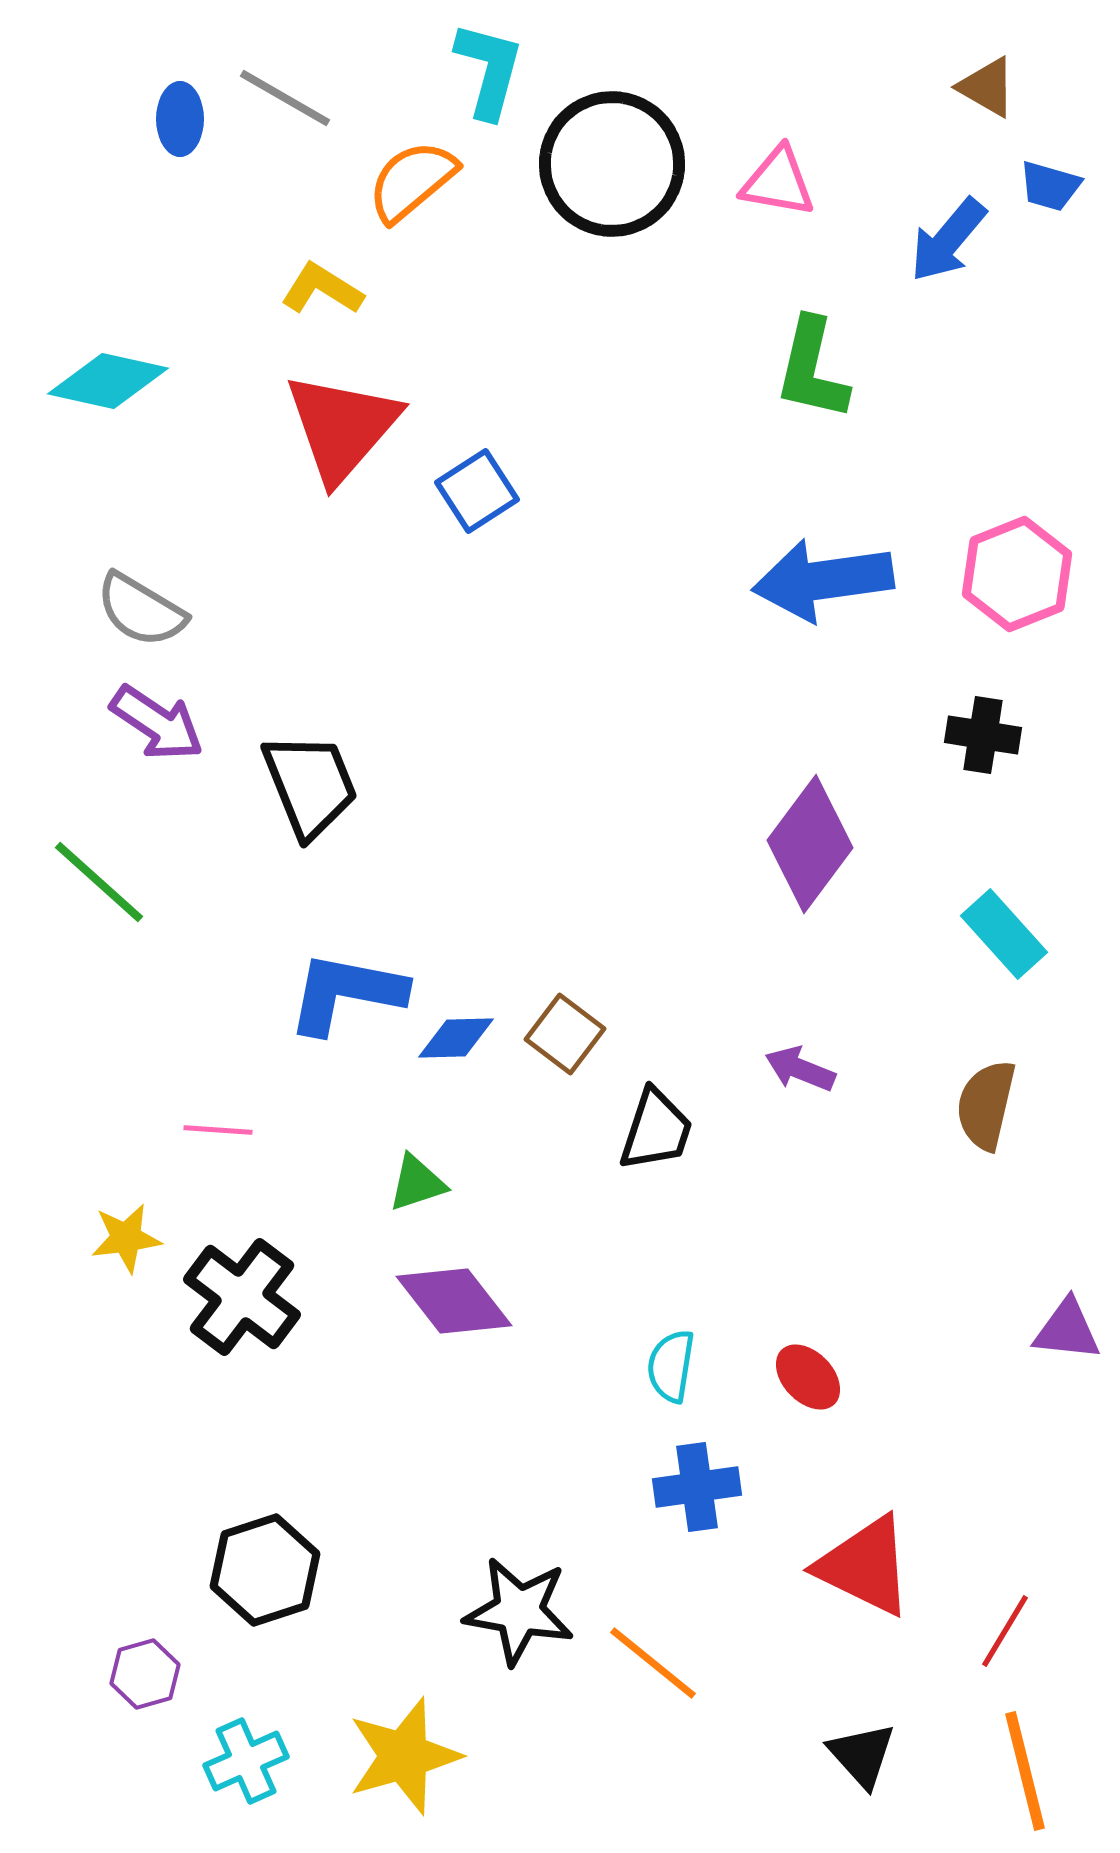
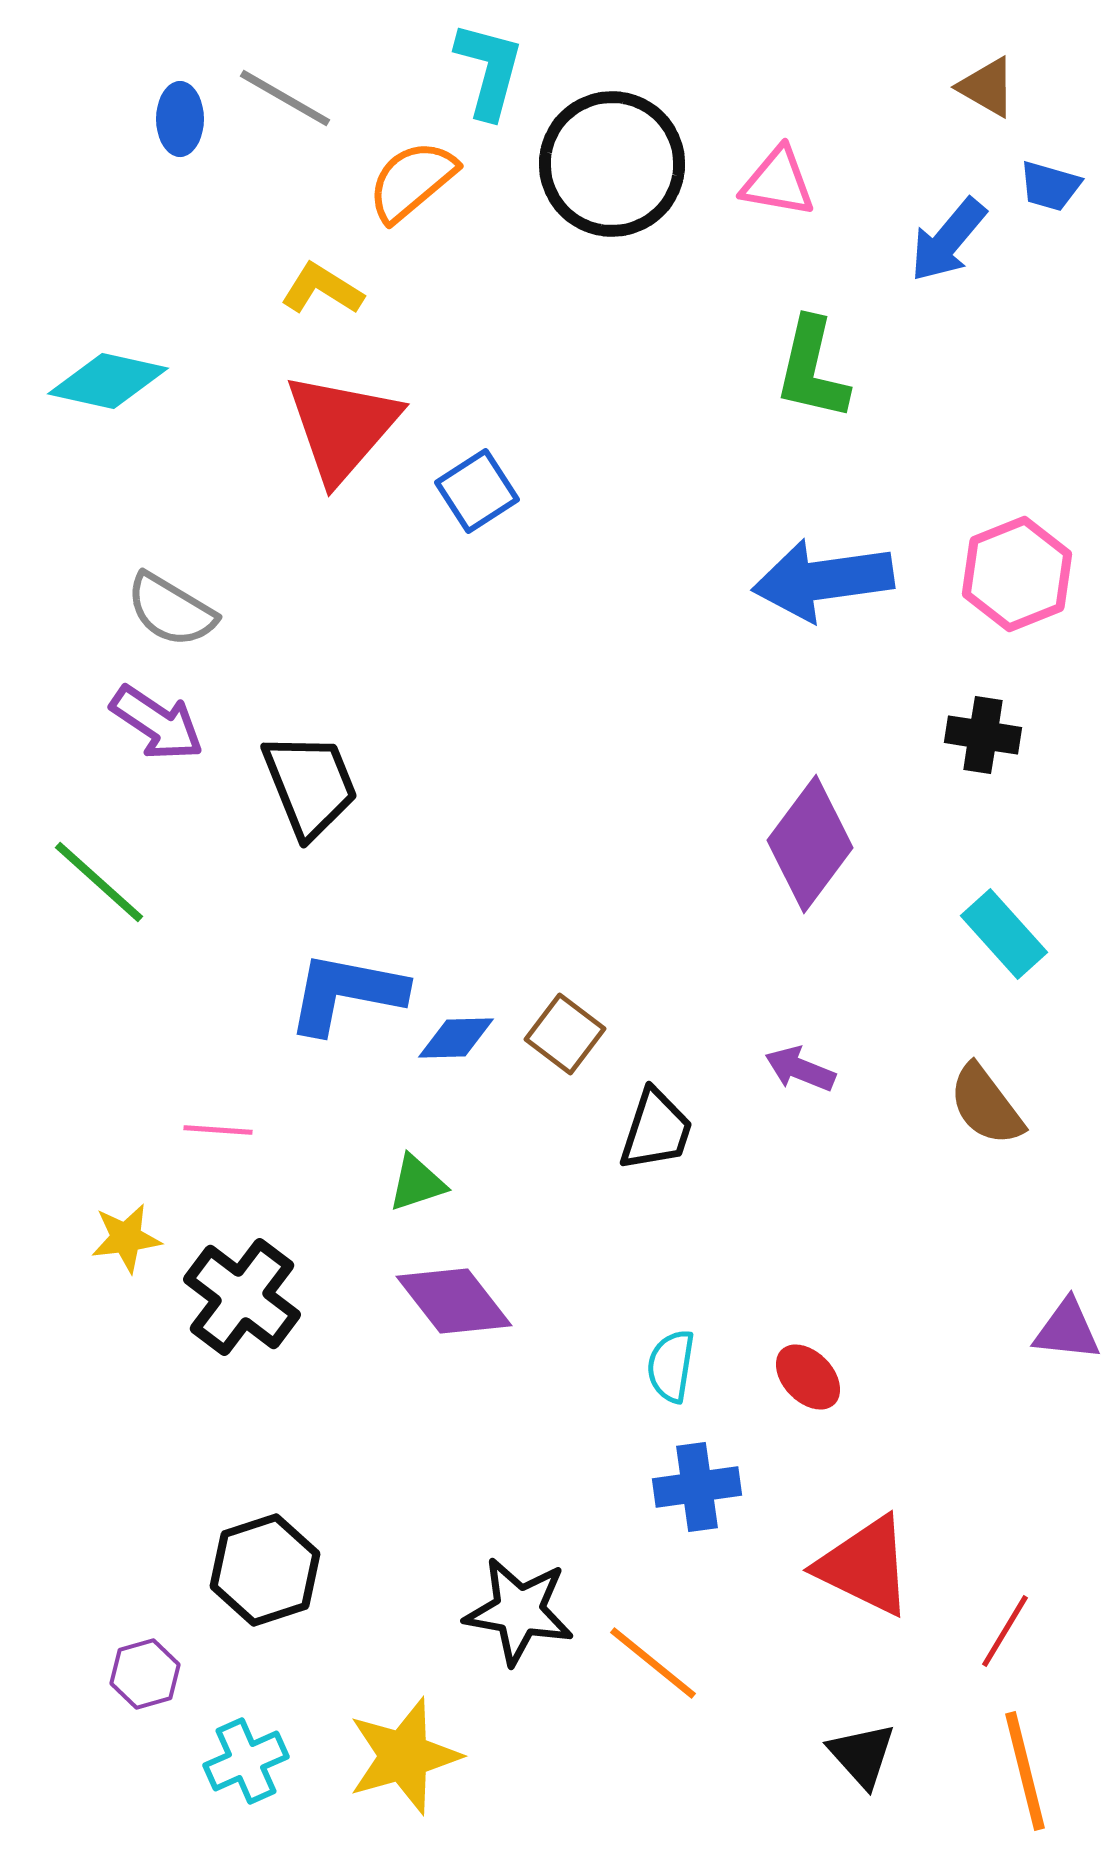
gray semicircle at (141, 610): moved 30 px right
brown semicircle at (986, 1105): rotated 50 degrees counterclockwise
